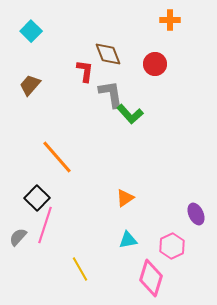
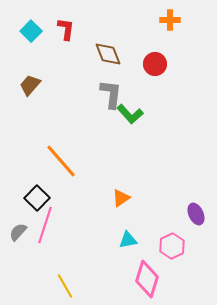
red L-shape: moved 19 px left, 42 px up
gray L-shape: rotated 16 degrees clockwise
orange line: moved 4 px right, 4 px down
orange triangle: moved 4 px left
gray semicircle: moved 5 px up
yellow line: moved 15 px left, 17 px down
pink diamond: moved 4 px left, 1 px down
